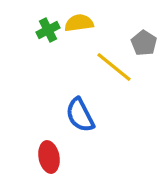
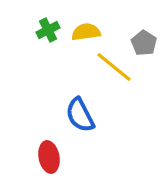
yellow semicircle: moved 7 px right, 9 px down
